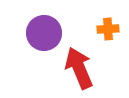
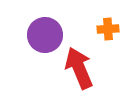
purple circle: moved 1 px right, 2 px down
